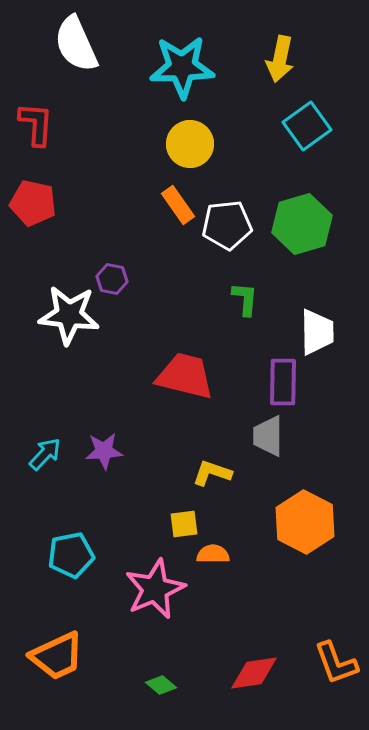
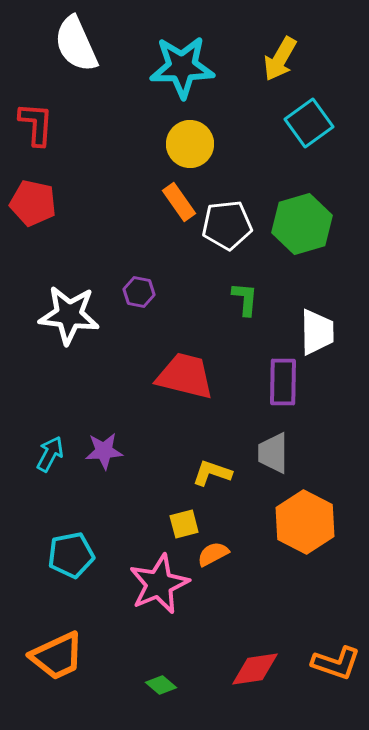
yellow arrow: rotated 18 degrees clockwise
cyan square: moved 2 px right, 3 px up
orange rectangle: moved 1 px right, 3 px up
purple hexagon: moved 27 px right, 13 px down
gray trapezoid: moved 5 px right, 17 px down
cyan arrow: moved 5 px right; rotated 15 degrees counterclockwise
yellow square: rotated 8 degrees counterclockwise
orange semicircle: rotated 28 degrees counterclockwise
pink star: moved 4 px right, 5 px up
orange L-shape: rotated 51 degrees counterclockwise
red diamond: moved 1 px right, 4 px up
